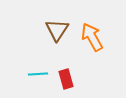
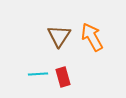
brown triangle: moved 2 px right, 6 px down
red rectangle: moved 3 px left, 2 px up
